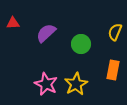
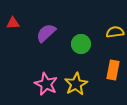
yellow semicircle: rotated 60 degrees clockwise
